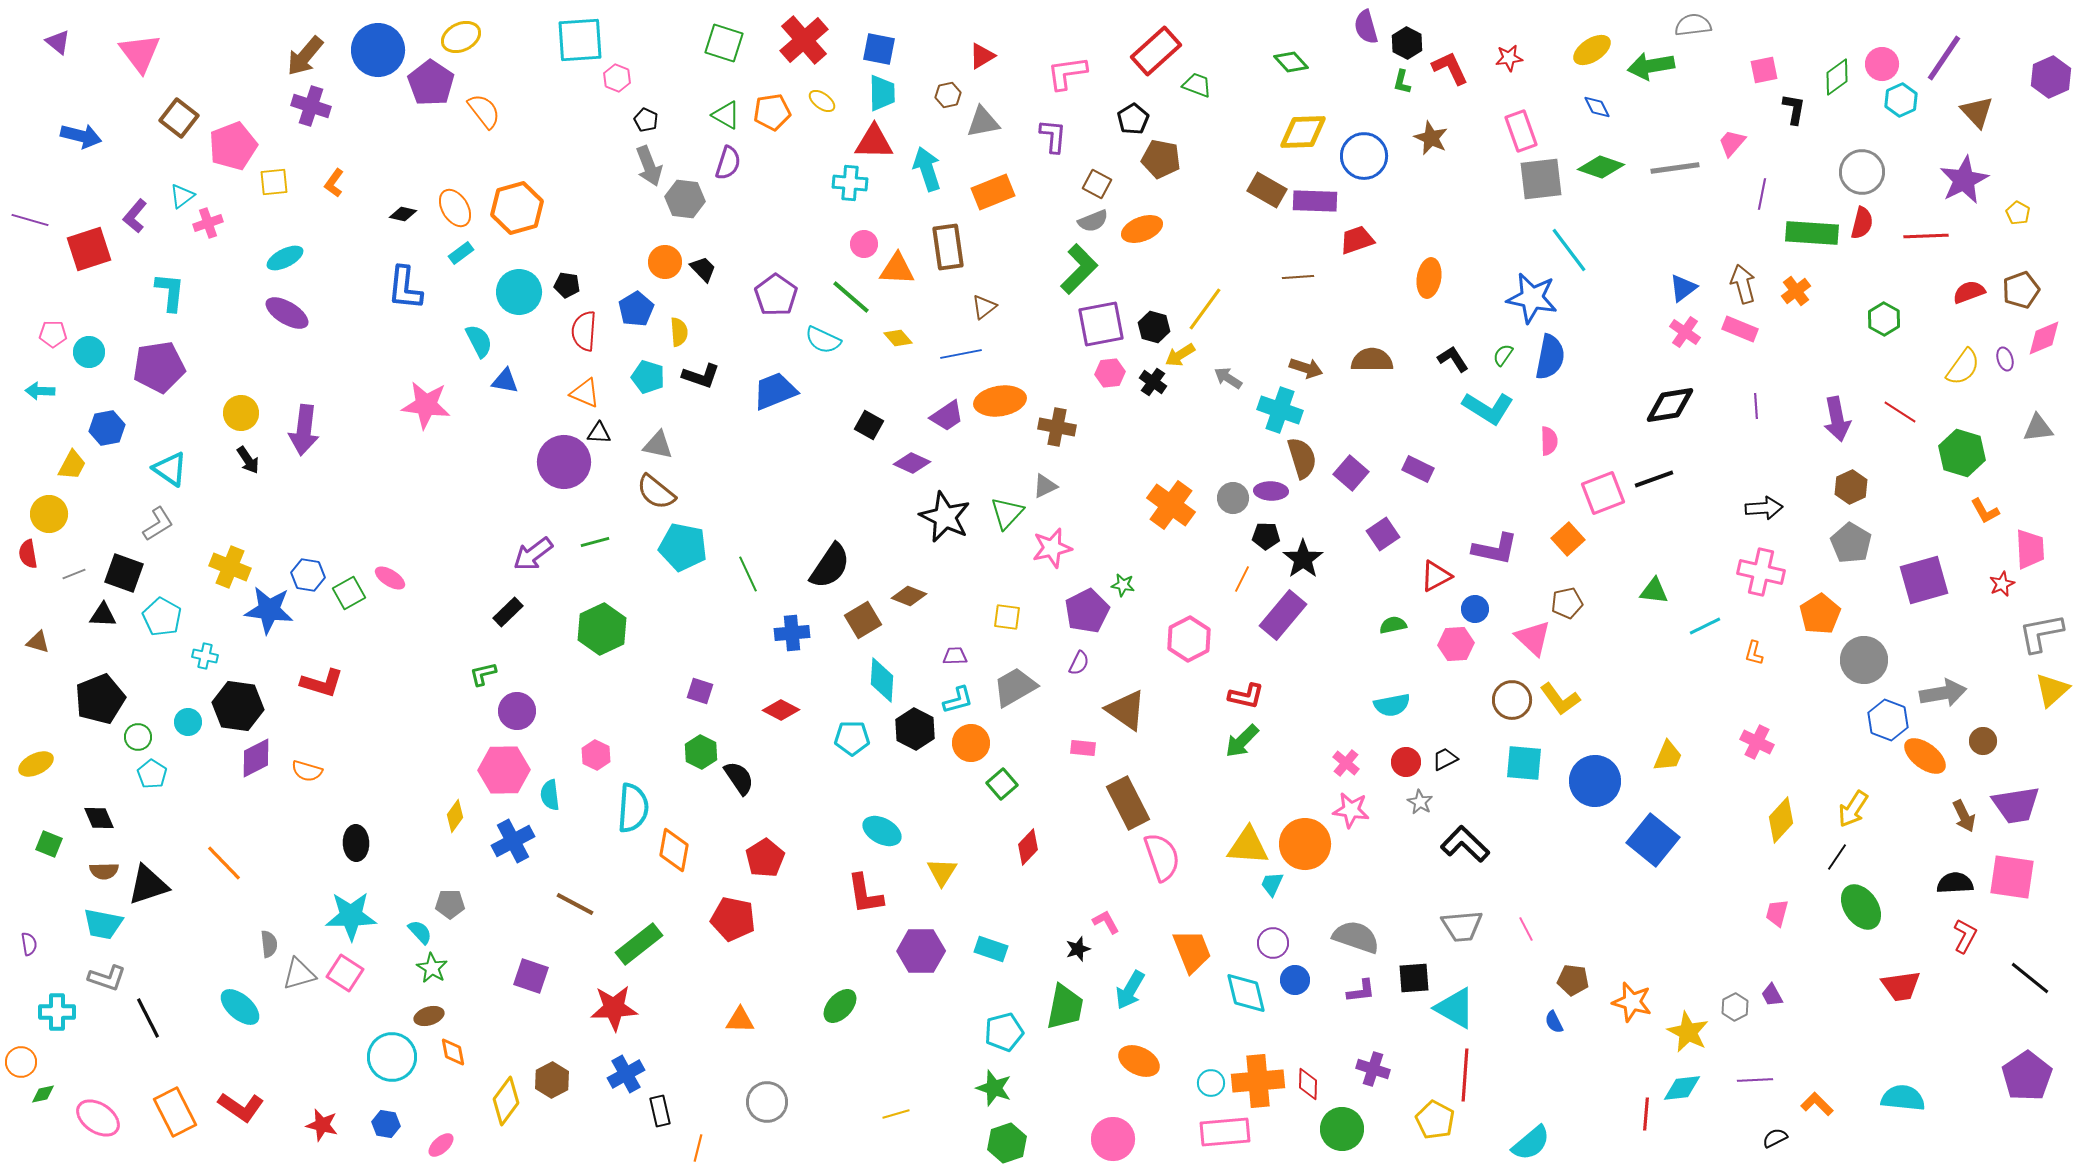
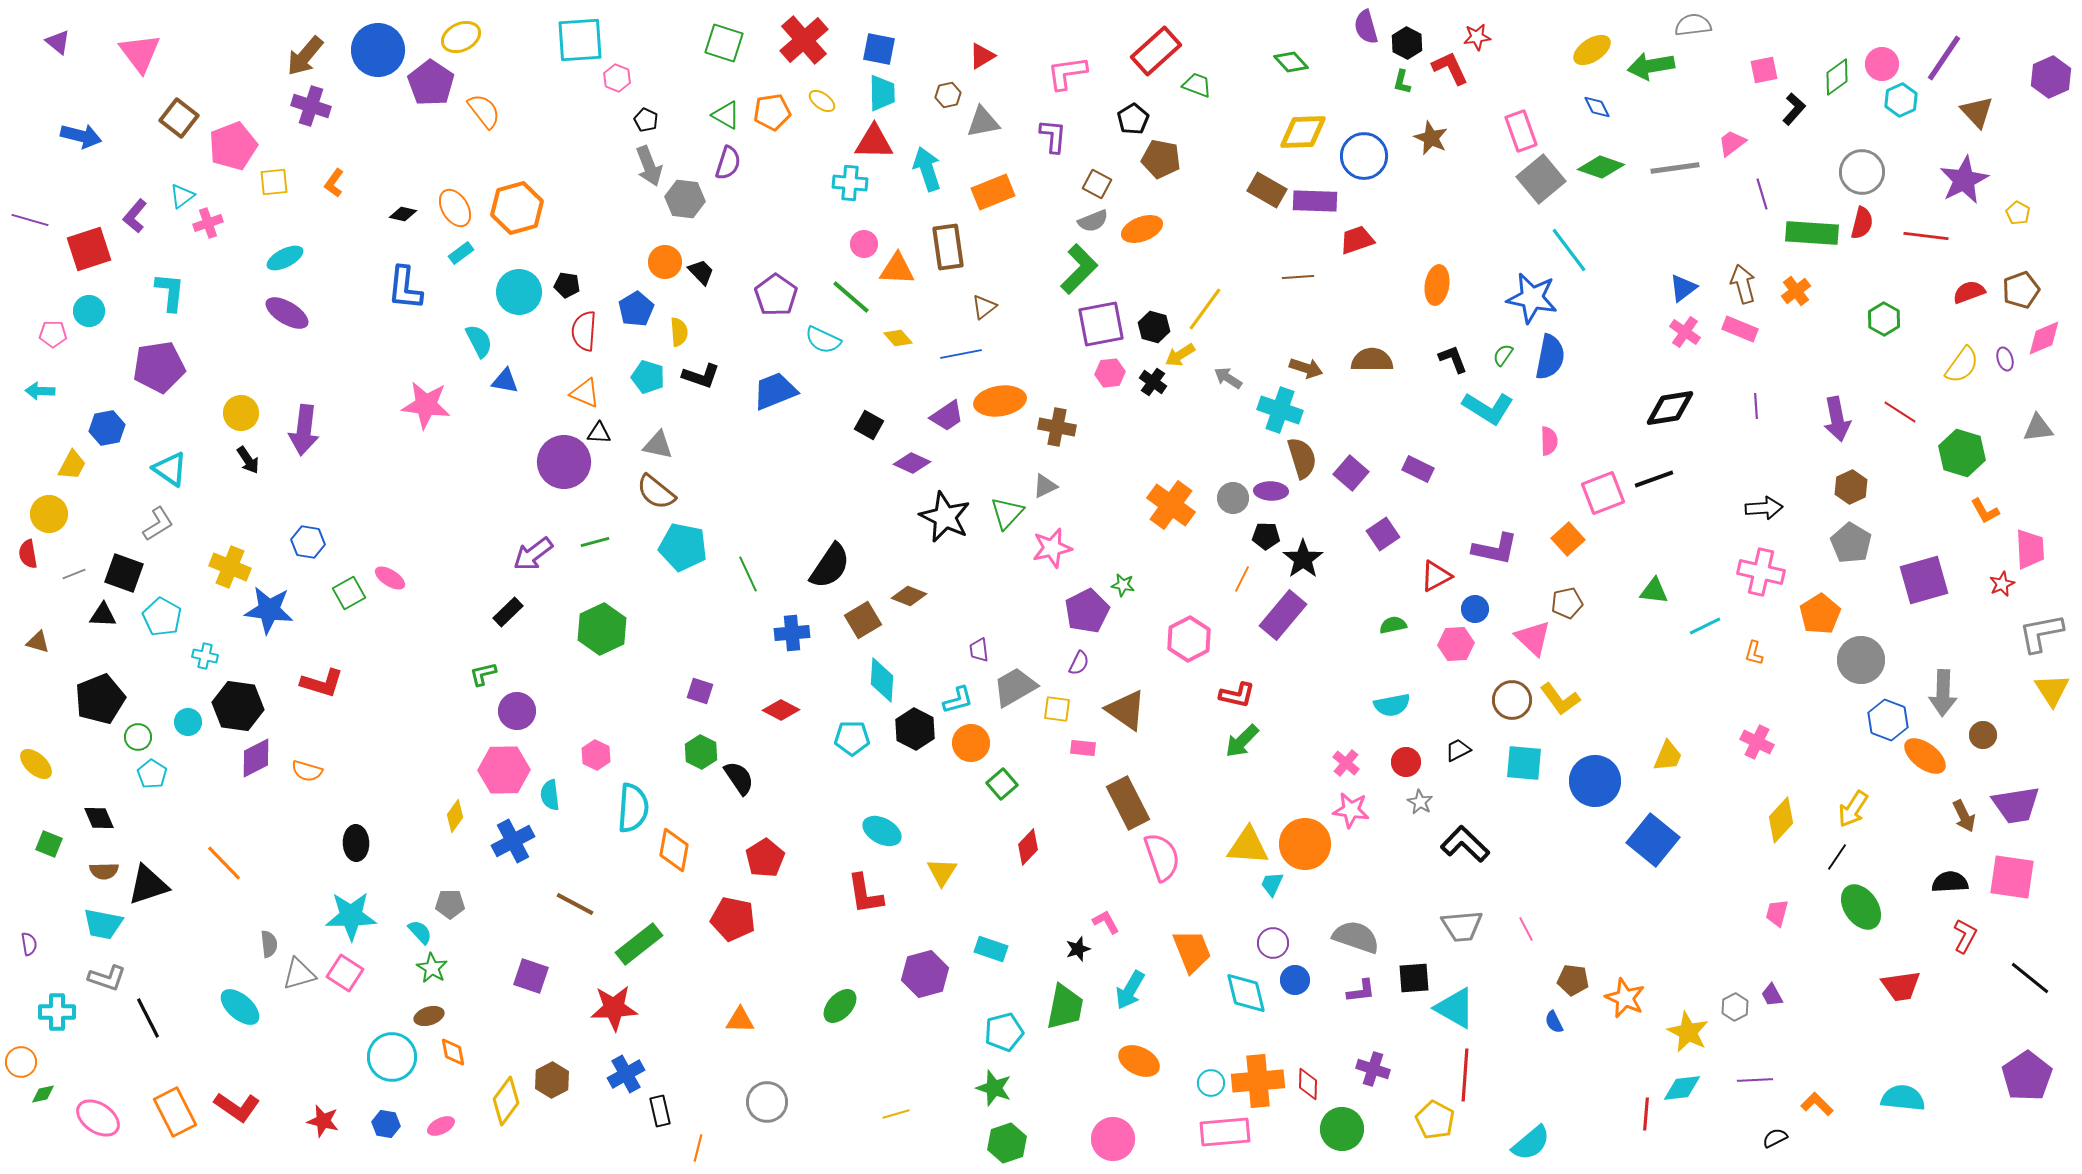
red star at (1509, 58): moved 32 px left, 21 px up
black L-shape at (1794, 109): rotated 32 degrees clockwise
pink trapezoid at (1732, 143): rotated 12 degrees clockwise
gray square at (1541, 179): rotated 33 degrees counterclockwise
purple line at (1762, 194): rotated 28 degrees counterclockwise
red line at (1926, 236): rotated 9 degrees clockwise
black trapezoid at (703, 269): moved 2 px left, 3 px down
orange ellipse at (1429, 278): moved 8 px right, 7 px down
cyan circle at (89, 352): moved 41 px up
black L-shape at (1453, 359): rotated 12 degrees clockwise
yellow semicircle at (1963, 367): moved 1 px left, 2 px up
black diamond at (1670, 405): moved 3 px down
blue hexagon at (308, 575): moved 33 px up
yellow square at (1007, 617): moved 50 px right, 92 px down
purple trapezoid at (955, 656): moved 24 px right, 6 px up; rotated 95 degrees counterclockwise
gray circle at (1864, 660): moved 3 px left
yellow triangle at (2052, 690): rotated 21 degrees counterclockwise
gray arrow at (1943, 693): rotated 102 degrees clockwise
red L-shape at (1246, 696): moved 9 px left, 1 px up
brown circle at (1983, 741): moved 6 px up
black trapezoid at (1445, 759): moved 13 px right, 9 px up
yellow ellipse at (36, 764): rotated 68 degrees clockwise
black semicircle at (1955, 883): moved 5 px left, 1 px up
purple hexagon at (921, 951): moved 4 px right, 23 px down; rotated 15 degrees counterclockwise
orange star at (1632, 1002): moved 7 px left, 4 px up; rotated 9 degrees clockwise
red L-shape at (241, 1107): moved 4 px left
red star at (322, 1125): moved 1 px right, 4 px up
pink ellipse at (441, 1145): moved 19 px up; rotated 16 degrees clockwise
